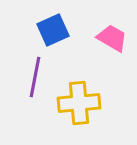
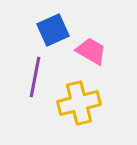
pink trapezoid: moved 21 px left, 13 px down
yellow cross: rotated 9 degrees counterclockwise
